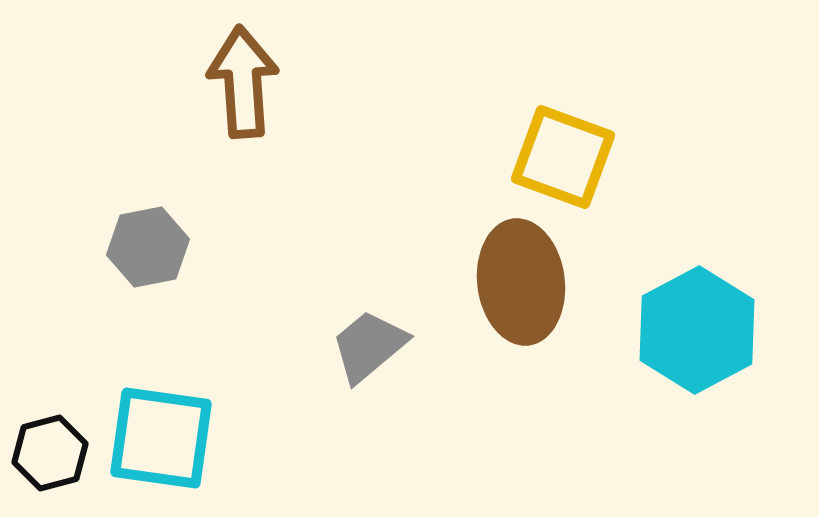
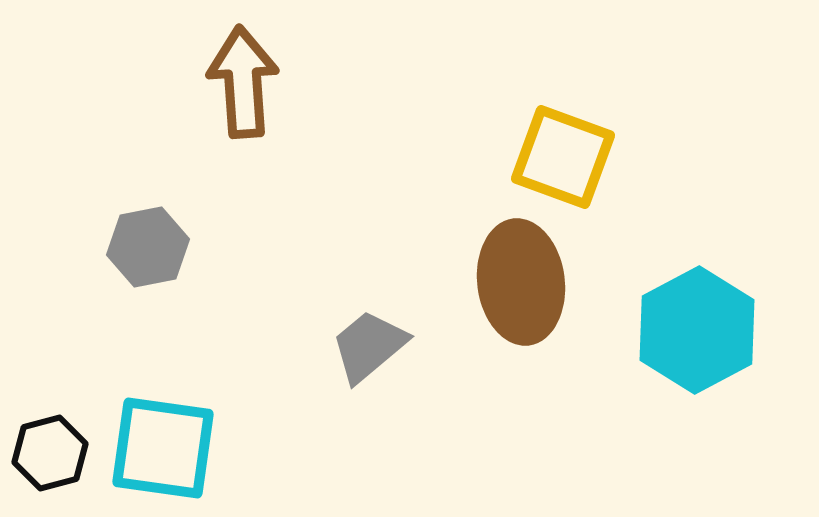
cyan square: moved 2 px right, 10 px down
